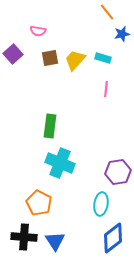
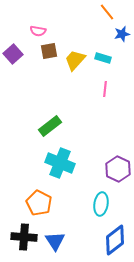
brown square: moved 1 px left, 7 px up
pink line: moved 1 px left
green rectangle: rotated 45 degrees clockwise
purple hexagon: moved 3 px up; rotated 25 degrees counterclockwise
blue diamond: moved 2 px right, 2 px down
